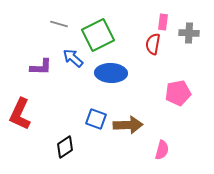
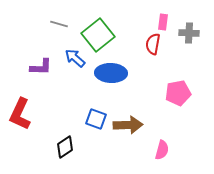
green square: rotated 12 degrees counterclockwise
blue arrow: moved 2 px right
